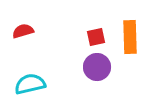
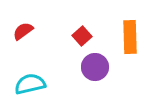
red semicircle: rotated 20 degrees counterclockwise
red square: moved 14 px left, 1 px up; rotated 30 degrees counterclockwise
purple circle: moved 2 px left
